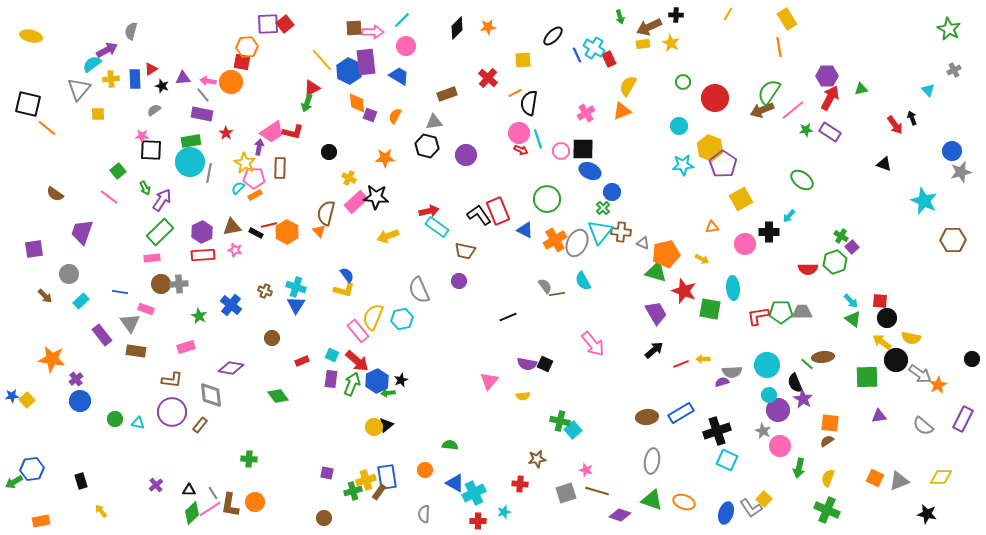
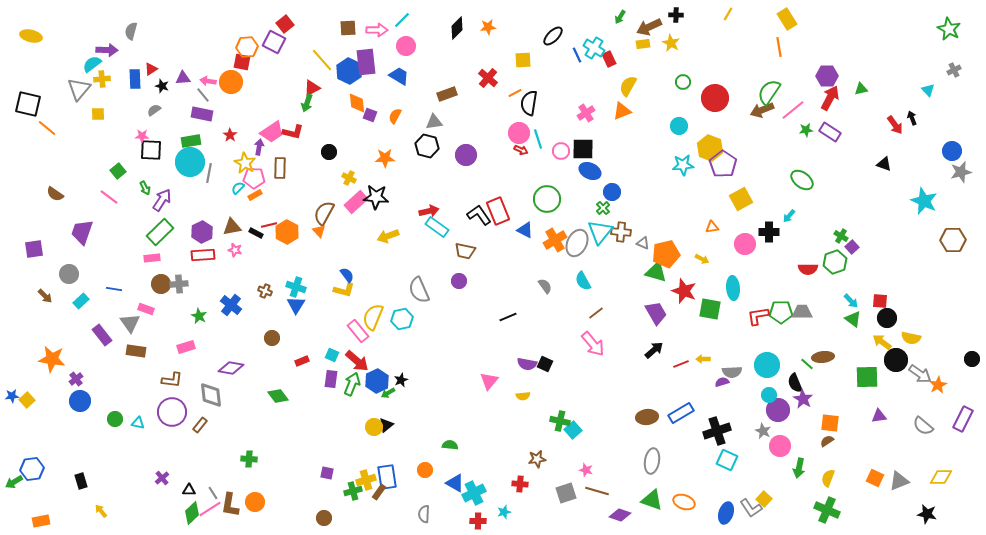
green arrow at (620, 17): rotated 48 degrees clockwise
purple square at (268, 24): moved 6 px right, 18 px down; rotated 30 degrees clockwise
brown square at (354, 28): moved 6 px left
pink arrow at (373, 32): moved 4 px right, 2 px up
purple arrow at (107, 50): rotated 30 degrees clockwise
yellow cross at (111, 79): moved 9 px left
red star at (226, 133): moved 4 px right, 2 px down
brown semicircle at (326, 213): moved 2 px left; rotated 15 degrees clockwise
blue line at (120, 292): moved 6 px left, 3 px up
brown line at (557, 294): moved 39 px right, 19 px down; rotated 28 degrees counterclockwise
green arrow at (388, 393): rotated 24 degrees counterclockwise
purple cross at (156, 485): moved 6 px right, 7 px up
